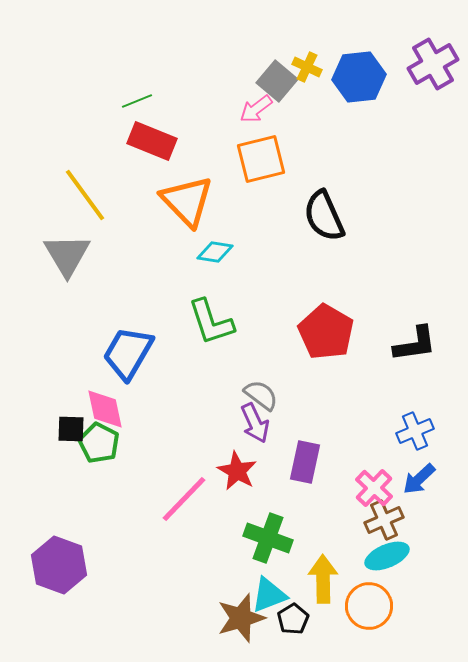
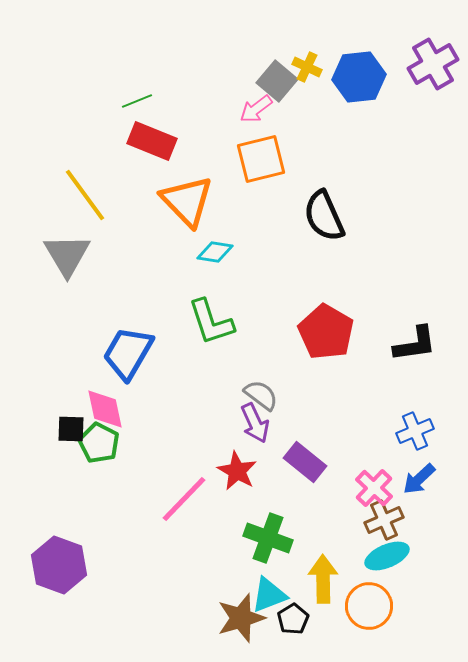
purple rectangle: rotated 63 degrees counterclockwise
